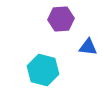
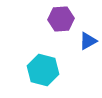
blue triangle: moved 6 px up; rotated 36 degrees counterclockwise
